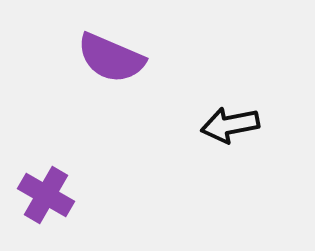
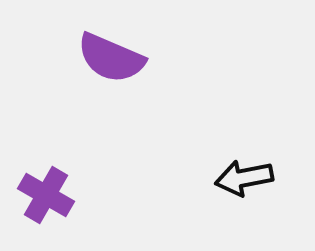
black arrow: moved 14 px right, 53 px down
